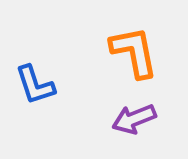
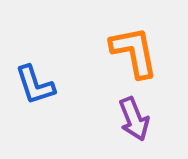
purple arrow: rotated 90 degrees counterclockwise
